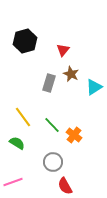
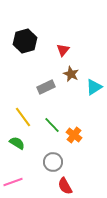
gray rectangle: moved 3 px left, 4 px down; rotated 48 degrees clockwise
